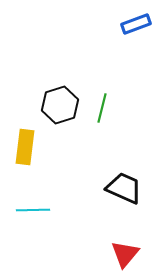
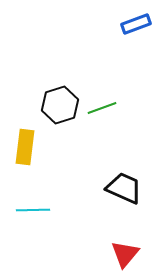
green line: rotated 56 degrees clockwise
